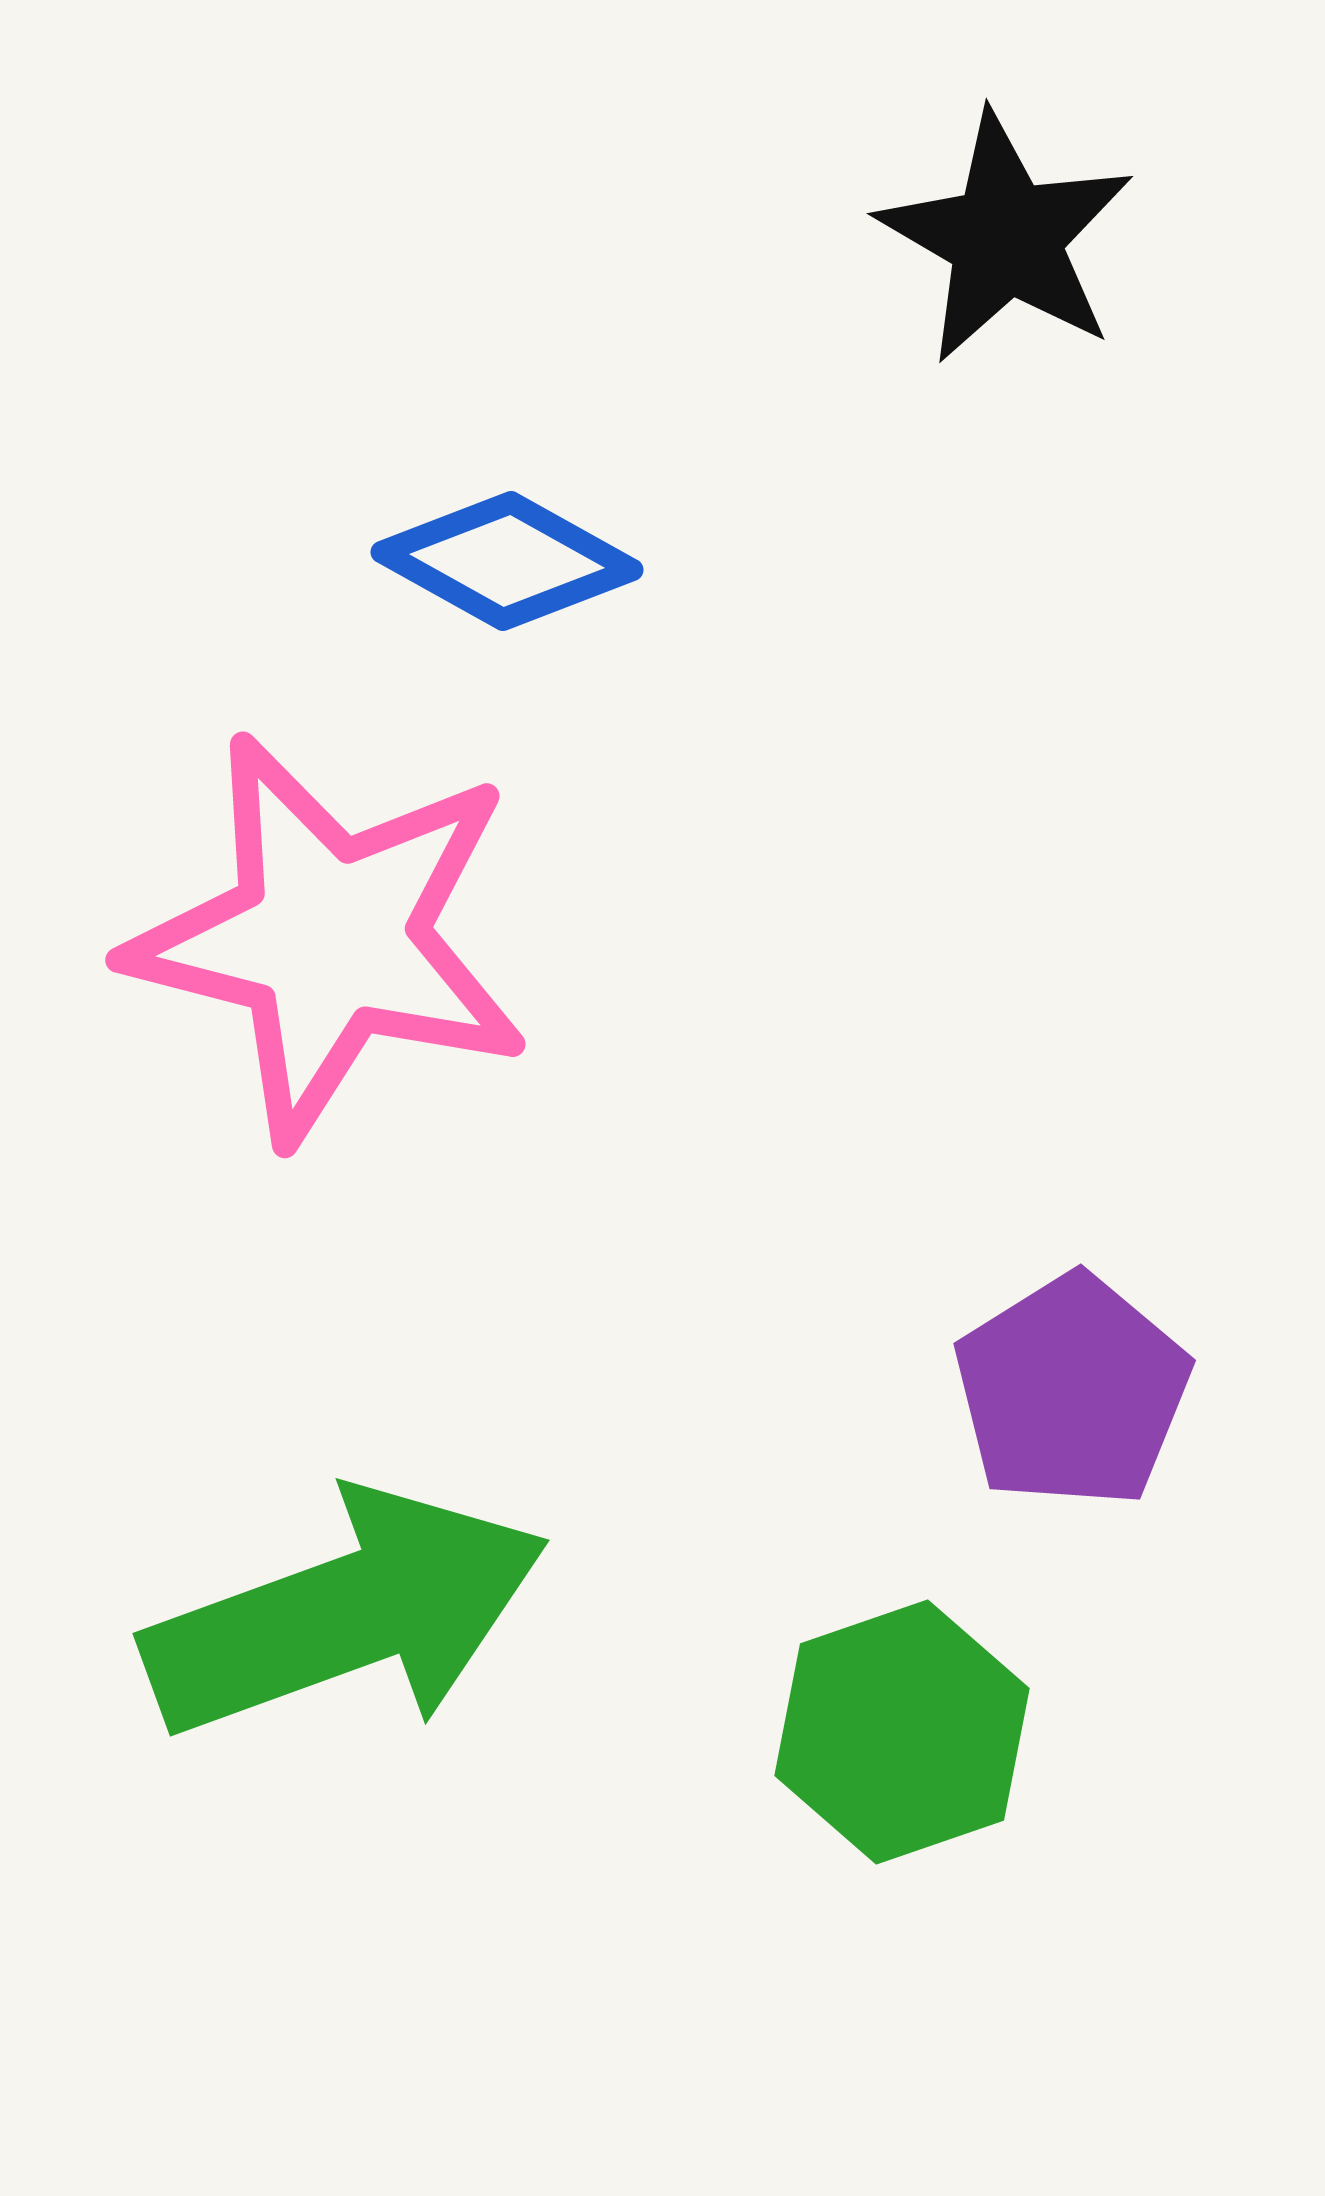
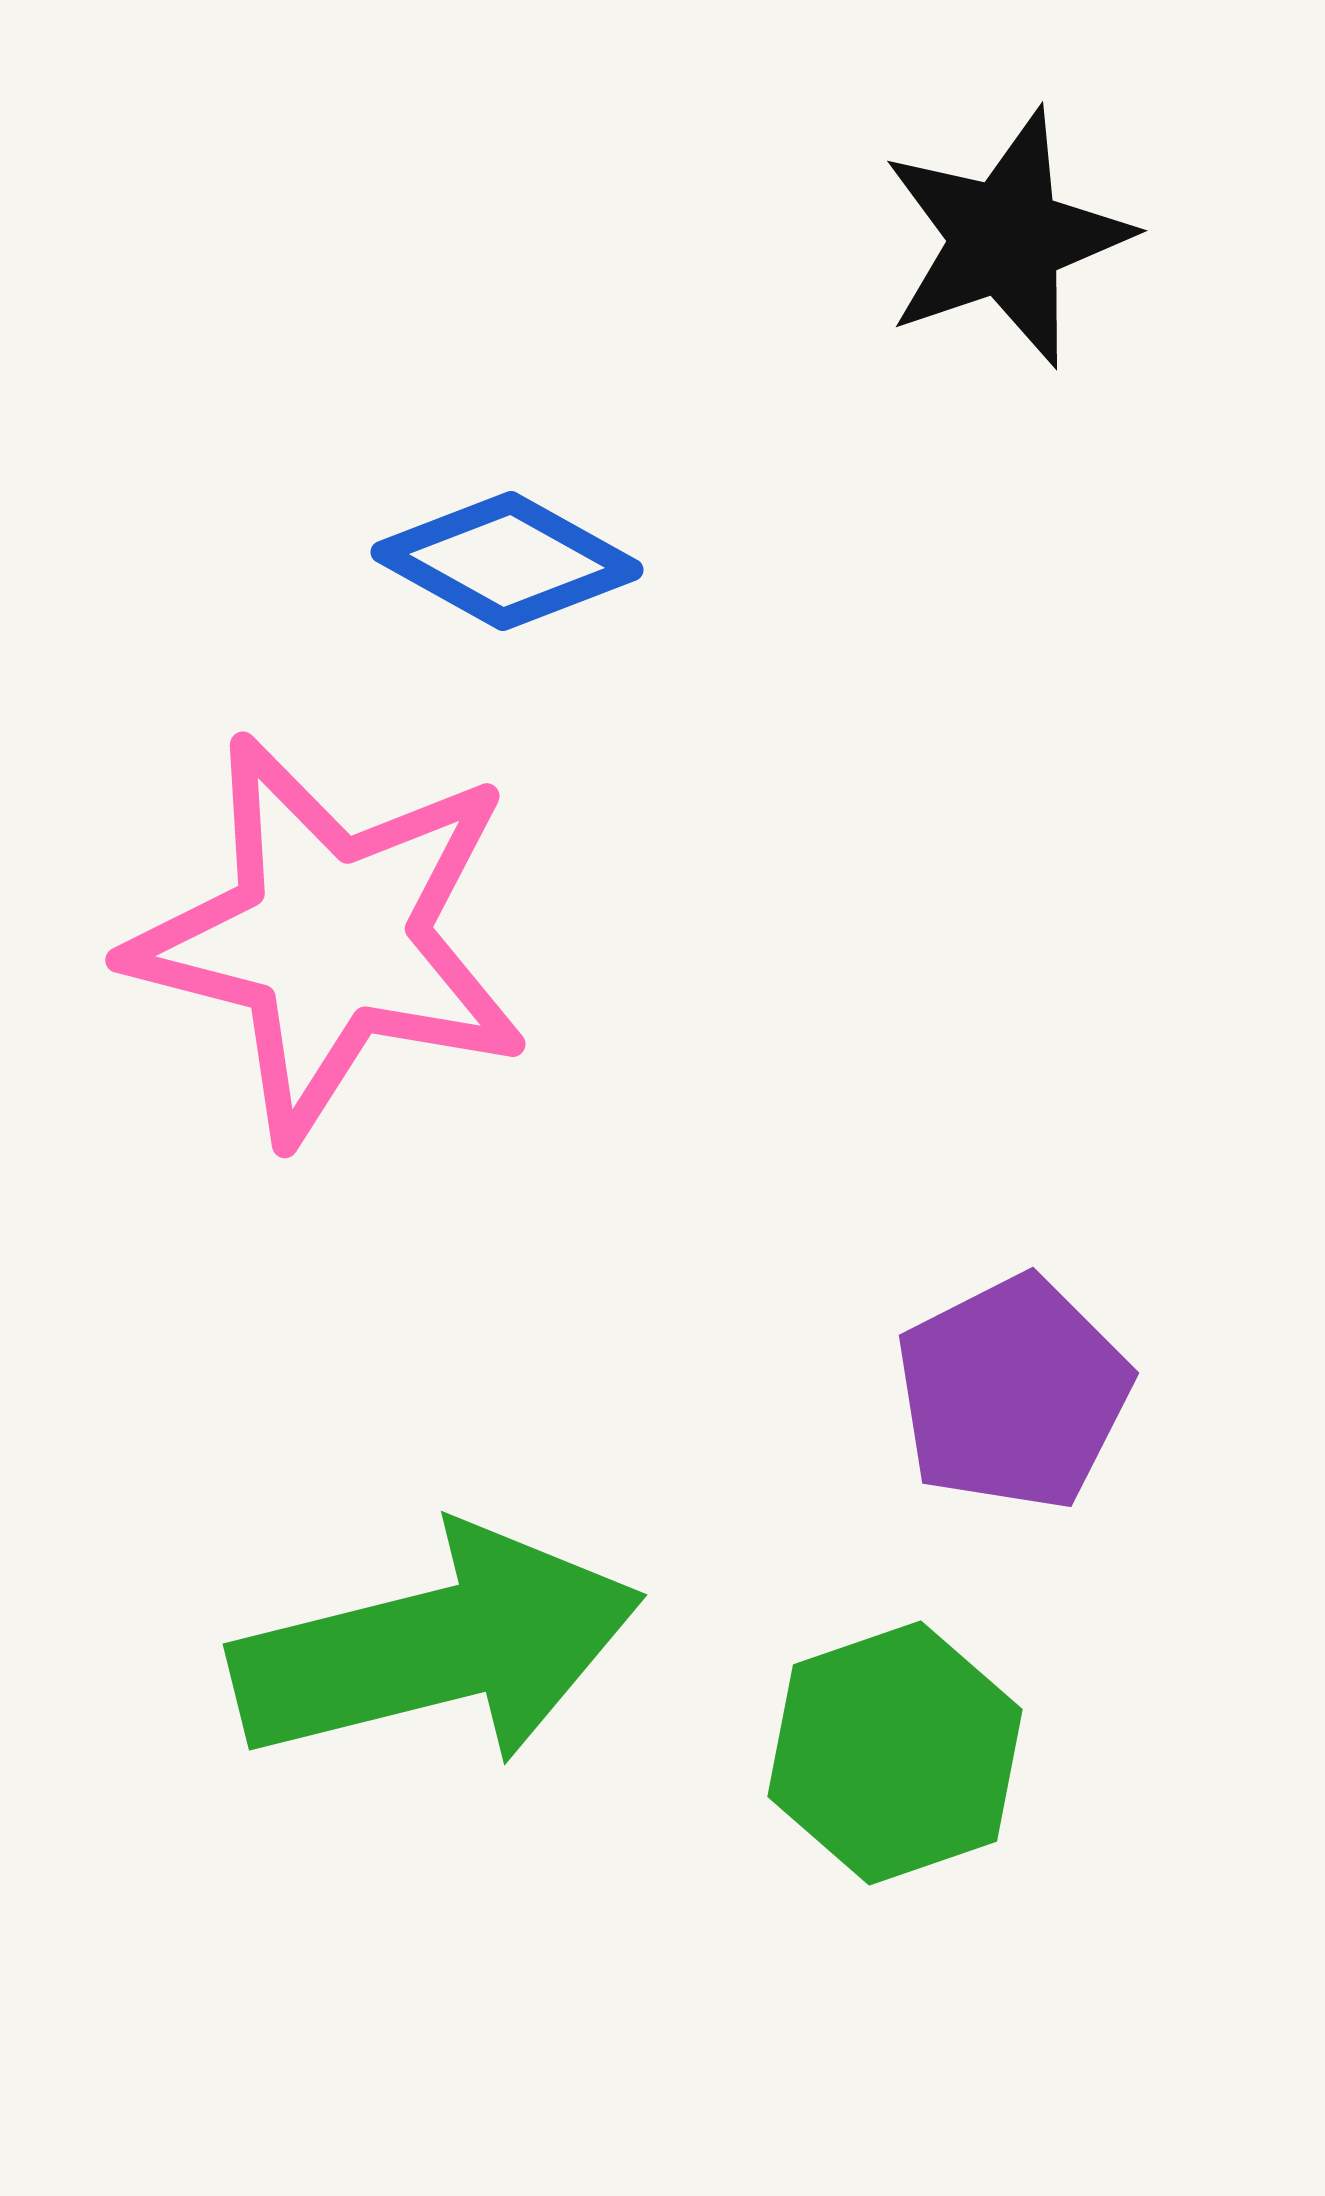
black star: rotated 23 degrees clockwise
purple pentagon: moved 59 px left, 2 px down; rotated 5 degrees clockwise
green arrow: moved 91 px right, 33 px down; rotated 6 degrees clockwise
green hexagon: moved 7 px left, 21 px down
